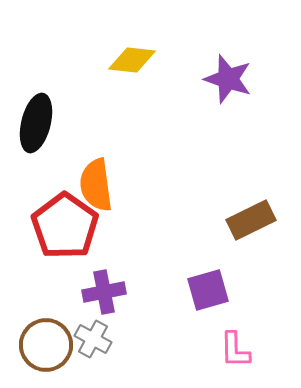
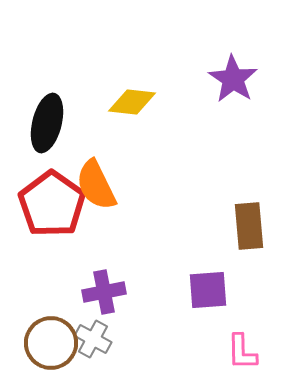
yellow diamond: moved 42 px down
purple star: moved 5 px right; rotated 15 degrees clockwise
black ellipse: moved 11 px right
orange semicircle: rotated 18 degrees counterclockwise
brown rectangle: moved 2 px left, 6 px down; rotated 69 degrees counterclockwise
red pentagon: moved 13 px left, 22 px up
purple square: rotated 12 degrees clockwise
brown circle: moved 5 px right, 2 px up
pink L-shape: moved 7 px right, 2 px down
